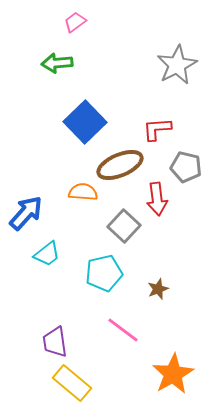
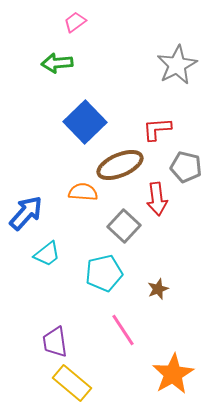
pink line: rotated 20 degrees clockwise
